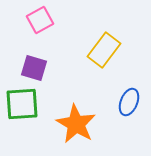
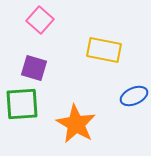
pink square: rotated 20 degrees counterclockwise
yellow rectangle: rotated 64 degrees clockwise
blue ellipse: moved 5 px right, 6 px up; rotated 44 degrees clockwise
